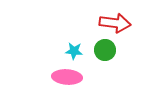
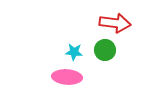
cyan star: moved 1 px down
